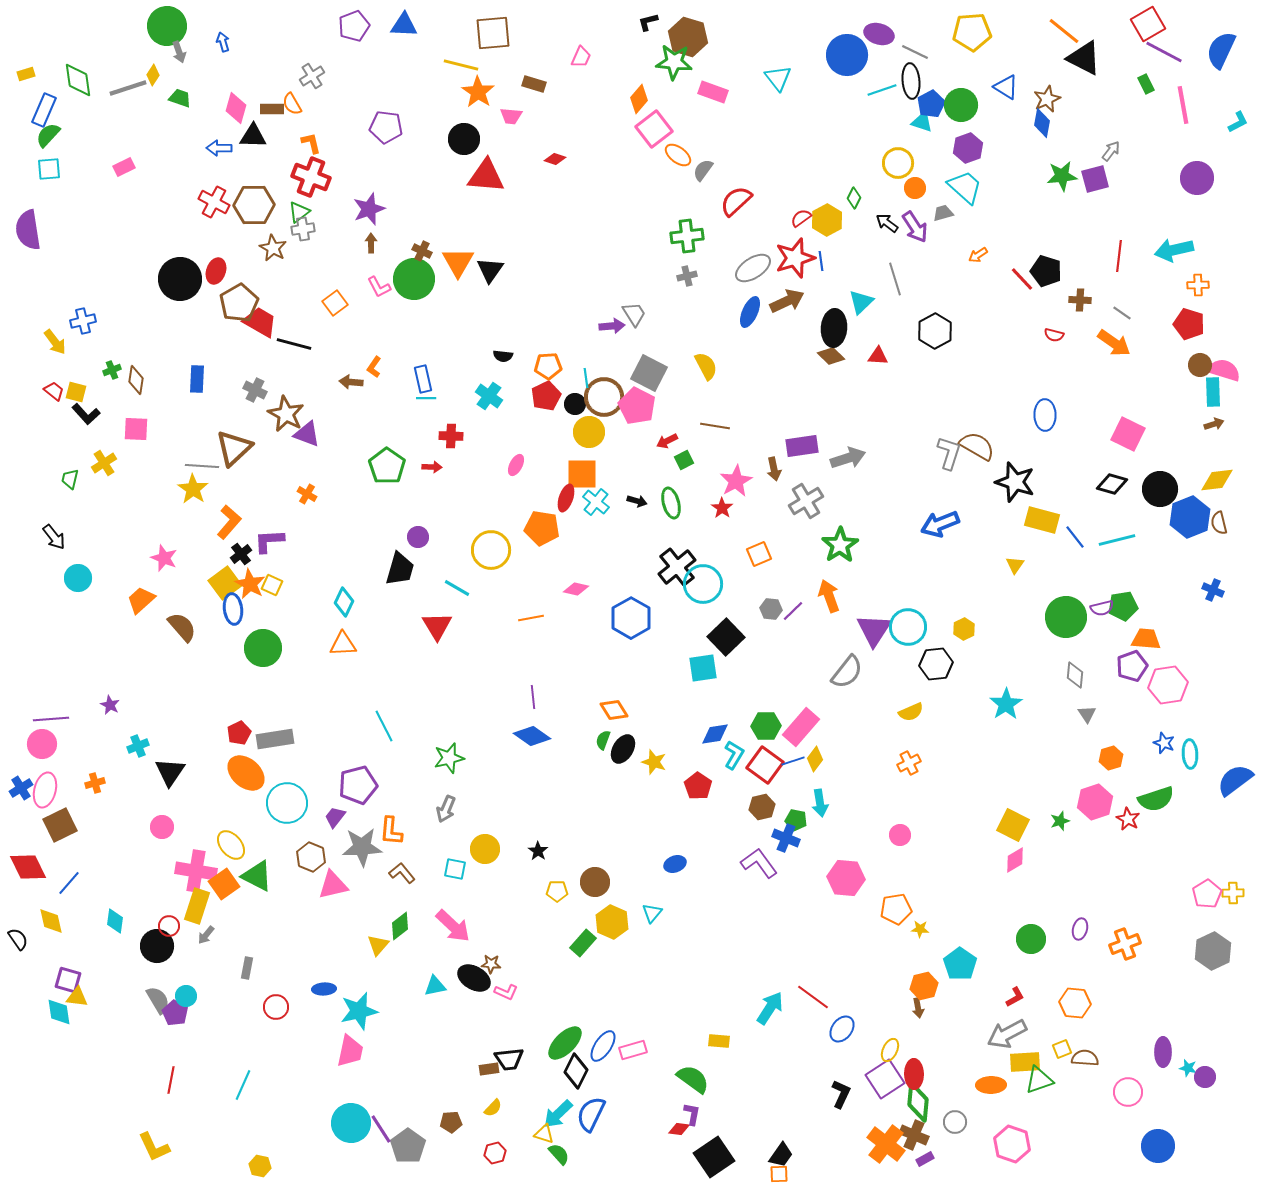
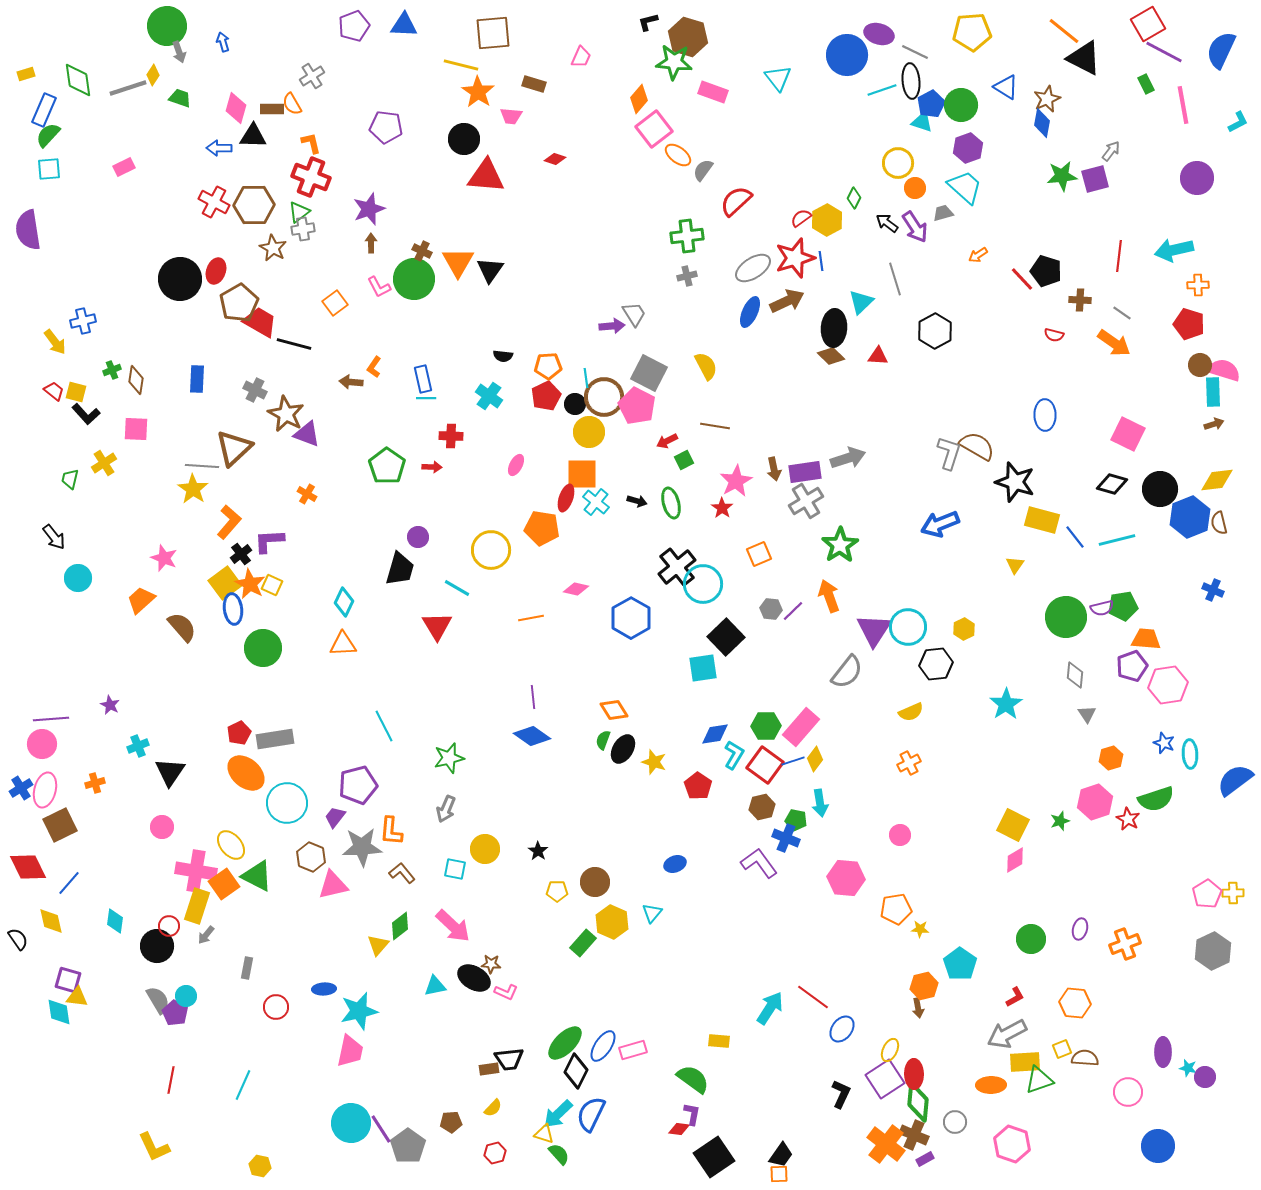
purple rectangle at (802, 446): moved 3 px right, 26 px down
